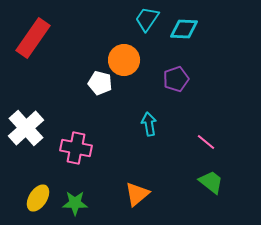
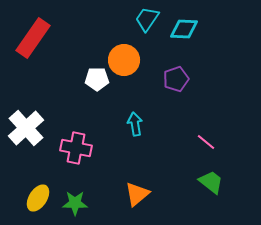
white pentagon: moved 3 px left, 4 px up; rotated 15 degrees counterclockwise
cyan arrow: moved 14 px left
